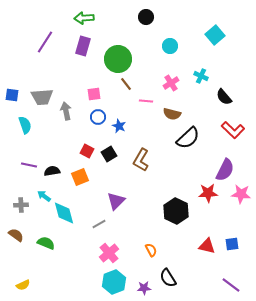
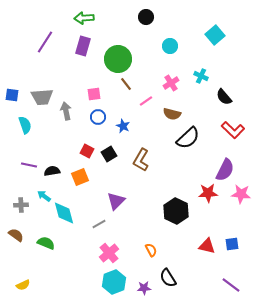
pink line at (146, 101): rotated 40 degrees counterclockwise
blue star at (119, 126): moved 4 px right
